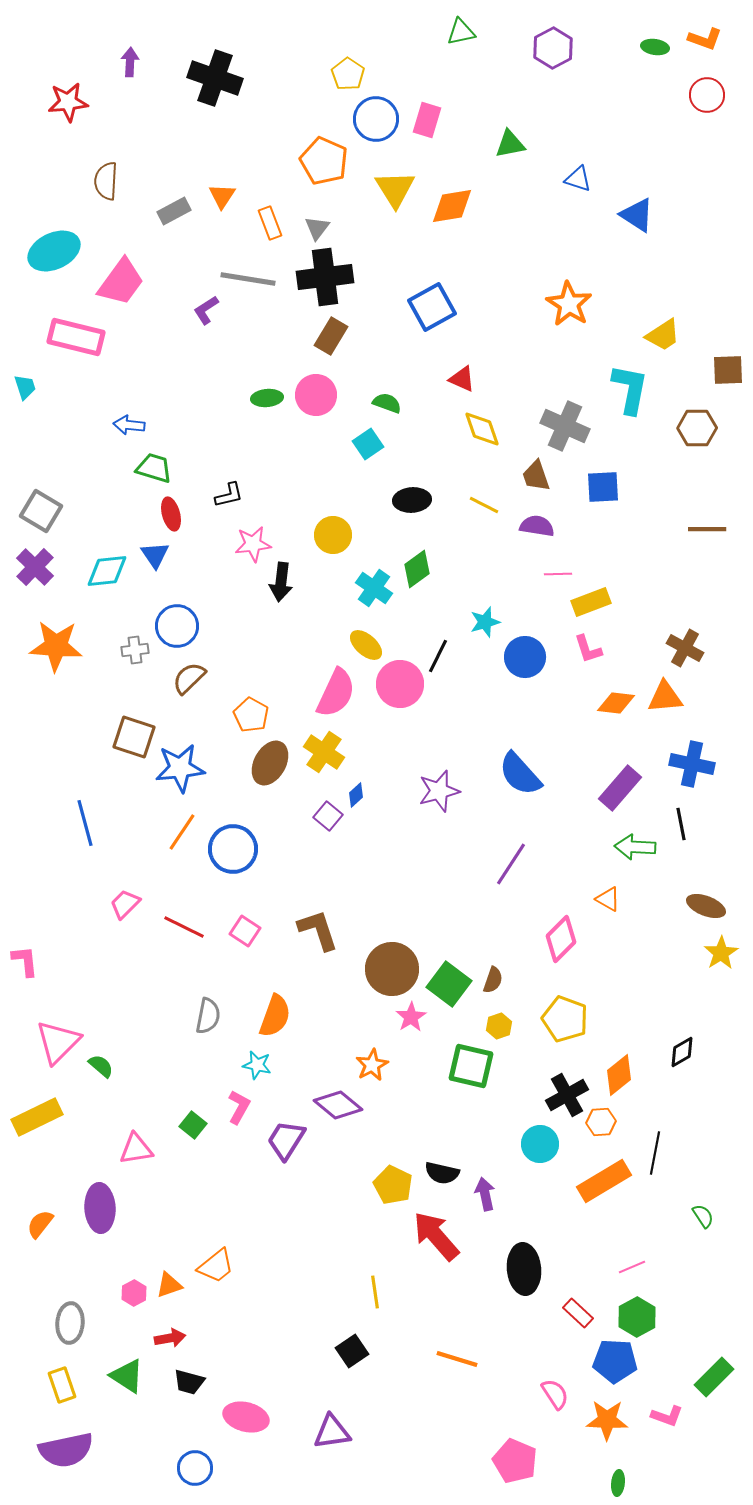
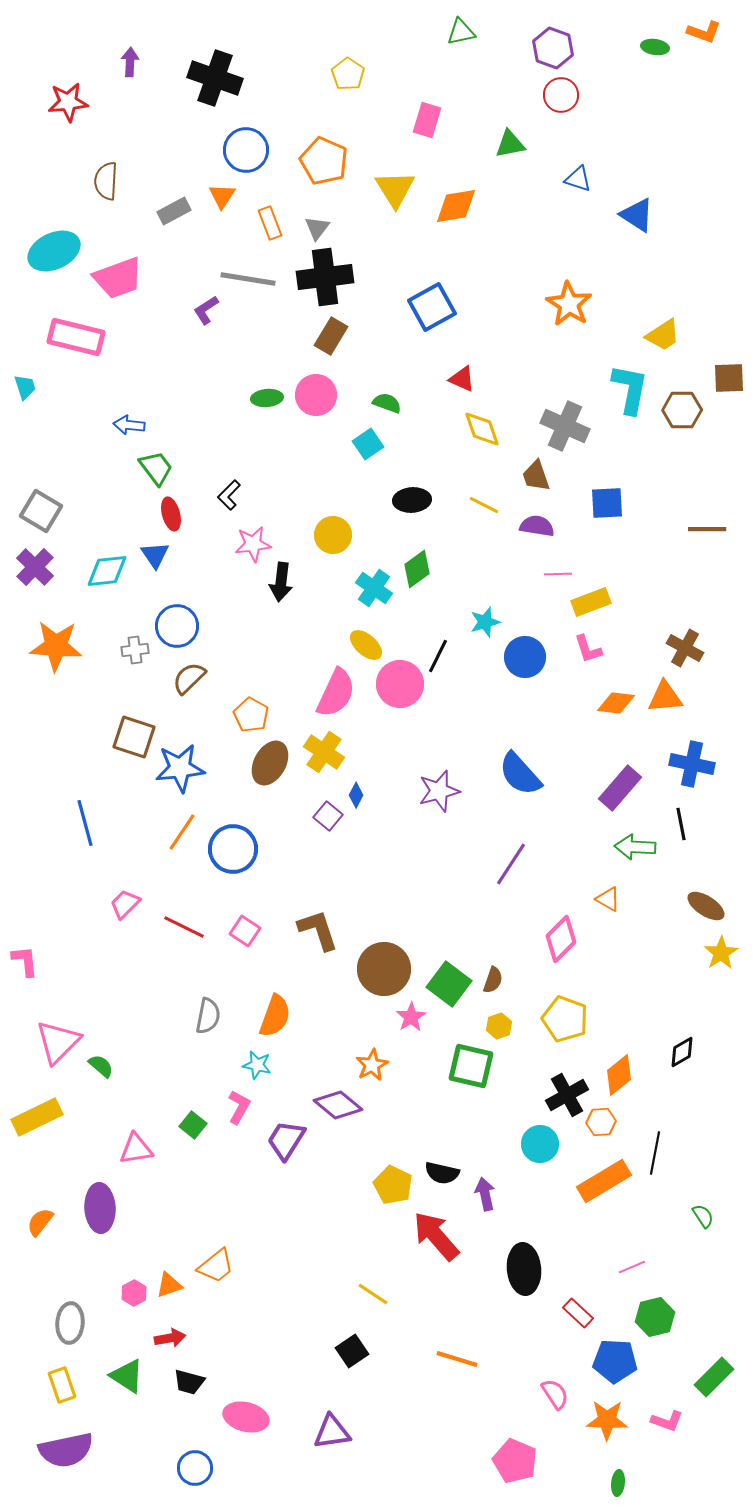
orange L-shape at (705, 39): moved 1 px left, 7 px up
purple hexagon at (553, 48): rotated 12 degrees counterclockwise
red circle at (707, 95): moved 146 px left
blue circle at (376, 119): moved 130 px left, 31 px down
orange diamond at (452, 206): moved 4 px right
pink trapezoid at (121, 282): moved 3 px left, 4 px up; rotated 34 degrees clockwise
brown square at (728, 370): moved 1 px right, 8 px down
brown hexagon at (697, 428): moved 15 px left, 18 px up
green trapezoid at (154, 468): moved 2 px right; rotated 36 degrees clockwise
blue square at (603, 487): moved 4 px right, 16 px down
black L-shape at (229, 495): rotated 148 degrees clockwise
blue diamond at (356, 795): rotated 20 degrees counterclockwise
brown ellipse at (706, 906): rotated 12 degrees clockwise
brown circle at (392, 969): moved 8 px left
orange semicircle at (40, 1224): moved 2 px up
yellow line at (375, 1292): moved 2 px left, 2 px down; rotated 48 degrees counterclockwise
green hexagon at (637, 1317): moved 18 px right; rotated 15 degrees clockwise
pink L-shape at (667, 1416): moved 5 px down
